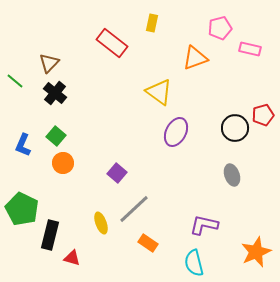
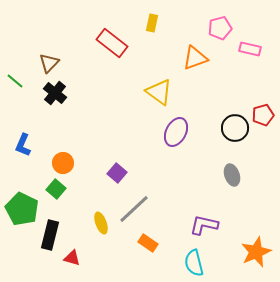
green square: moved 53 px down
